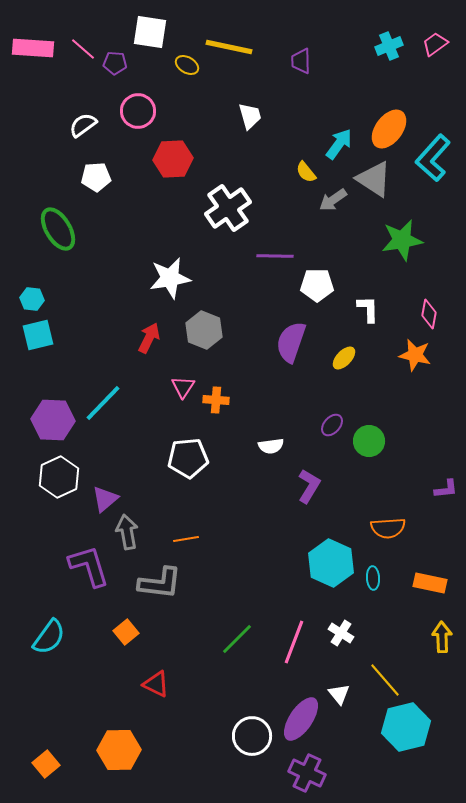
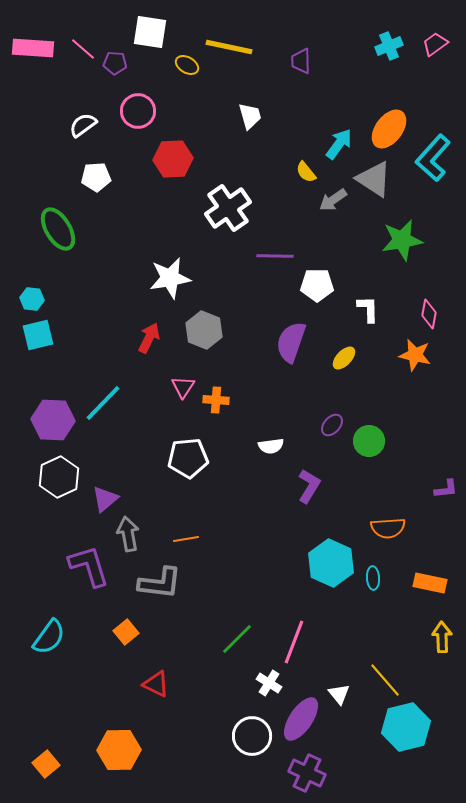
gray arrow at (127, 532): moved 1 px right, 2 px down
white cross at (341, 633): moved 72 px left, 50 px down
